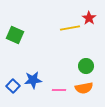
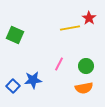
pink line: moved 26 px up; rotated 64 degrees counterclockwise
